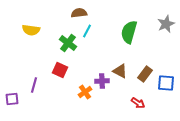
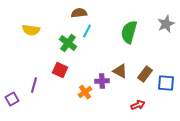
purple square: rotated 24 degrees counterclockwise
red arrow: moved 2 px down; rotated 56 degrees counterclockwise
